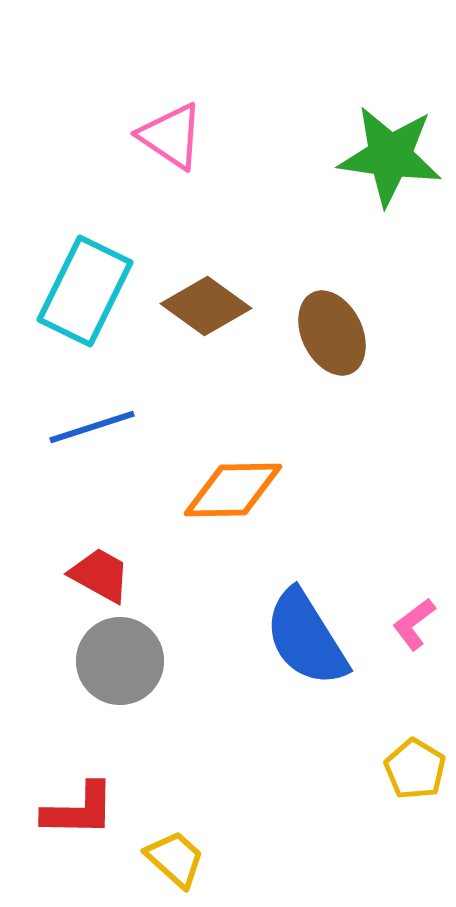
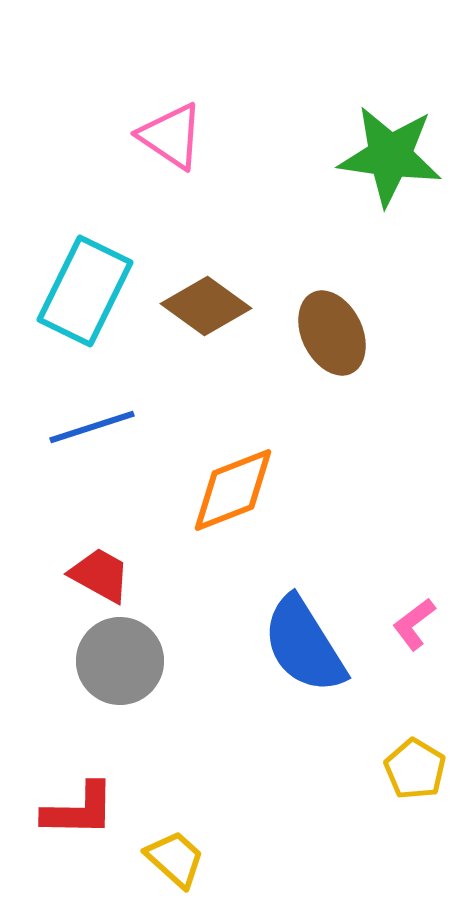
orange diamond: rotated 20 degrees counterclockwise
blue semicircle: moved 2 px left, 7 px down
